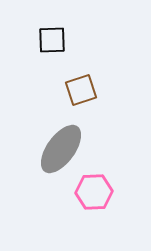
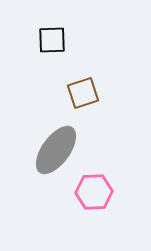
brown square: moved 2 px right, 3 px down
gray ellipse: moved 5 px left, 1 px down
